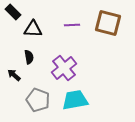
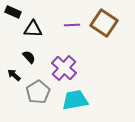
black rectangle: rotated 21 degrees counterclockwise
brown square: moved 4 px left; rotated 20 degrees clockwise
black semicircle: rotated 32 degrees counterclockwise
purple cross: rotated 10 degrees counterclockwise
gray pentagon: moved 8 px up; rotated 20 degrees clockwise
